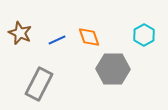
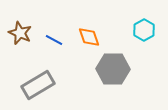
cyan hexagon: moved 5 px up
blue line: moved 3 px left; rotated 54 degrees clockwise
gray rectangle: moved 1 px left, 1 px down; rotated 32 degrees clockwise
